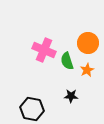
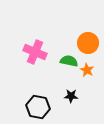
pink cross: moved 9 px left, 2 px down
green semicircle: moved 2 px right; rotated 120 degrees clockwise
orange star: rotated 16 degrees counterclockwise
black hexagon: moved 6 px right, 2 px up
